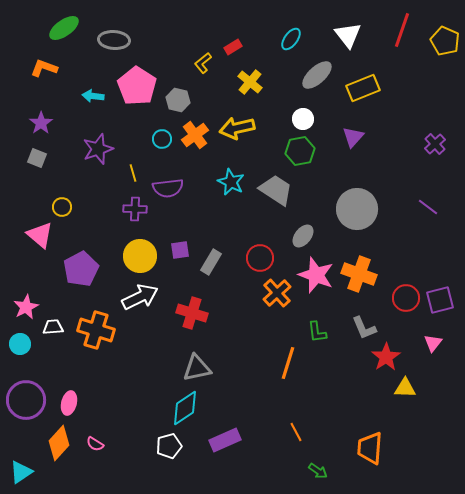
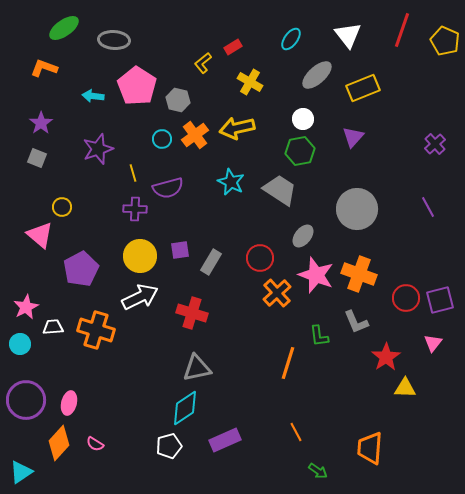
yellow cross at (250, 82): rotated 10 degrees counterclockwise
purple semicircle at (168, 188): rotated 8 degrees counterclockwise
gray trapezoid at (276, 190): moved 4 px right
purple line at (428, 207): rotated 25 degrees clockwise
gray L-shape at (364, 328): moved 8 px left, 6 px up
green L-shape at (317, 332): moved 2 px right, 4 px down
